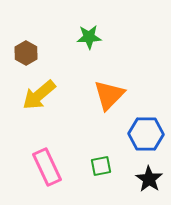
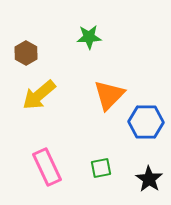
blue hexagon: moved 12 px up
green square: moved 2 px down
